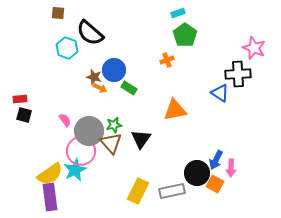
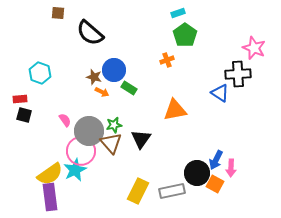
cyan hexagon: moved 27 px left, 25 px down
orange arrow: moved 2 px right, 4 px down
